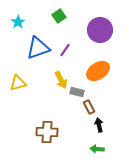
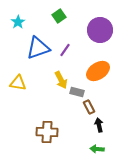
yellow triangle: rotated 24 degrees clockwise
